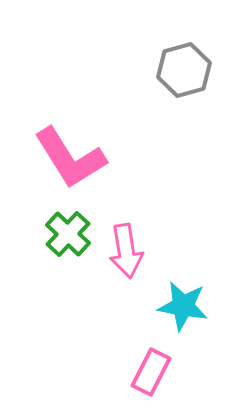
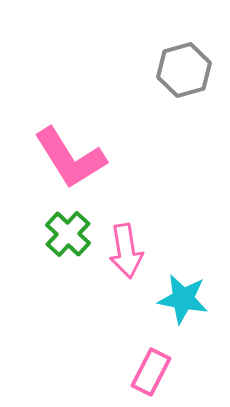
cyan star: moved 7 px up
